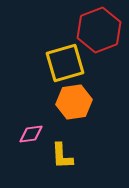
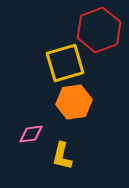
yellow L-shape: rotated 16 degrees clockwise
